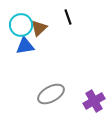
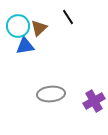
black line: rotated 14 degrees counterclockwise
cyan circle: moved 3 px left, 1 px down
gray ellipse: rotated 24 degrees clockwise
